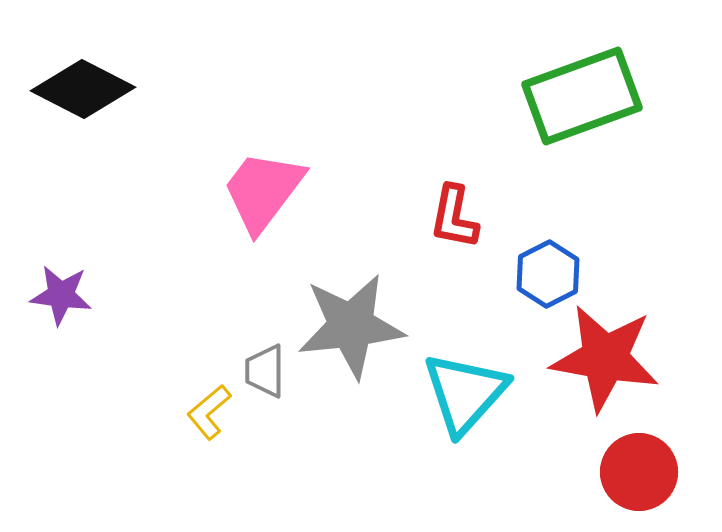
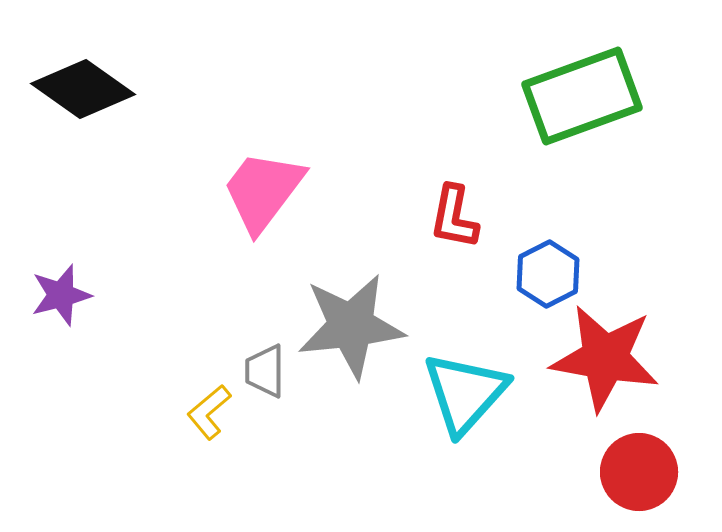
black diamond: rotated 8 degrees clockwise
purple star: rotated 22 degrees counterclockwise
